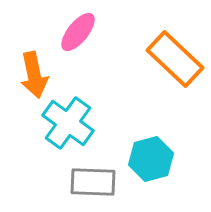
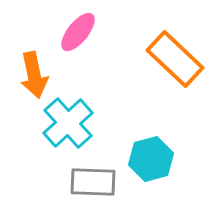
cyan cross: rotated 12 degrees clockwise
